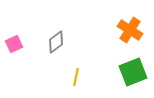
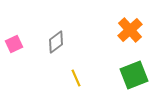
orange cross: rotated 15 degrees clockwise
green square: moved 1 px right, 3 px down
yellow line: moved 1 px down; rotated 36 degrees counterclockwise
